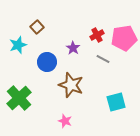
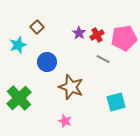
purple star: moved 6 px right, 15 px up
brown star: moved 2 px down
